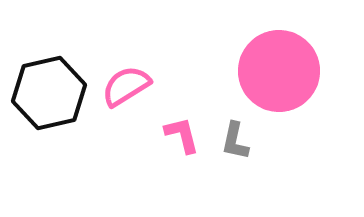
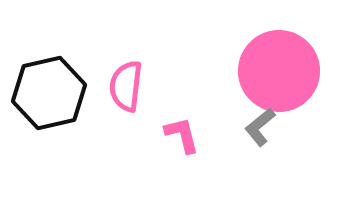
pink semicircle: rotated 51 degrees counterclockwise
gray L-shape: moved 25 px right, 14 px up; rotated 39 degrees clockwise
